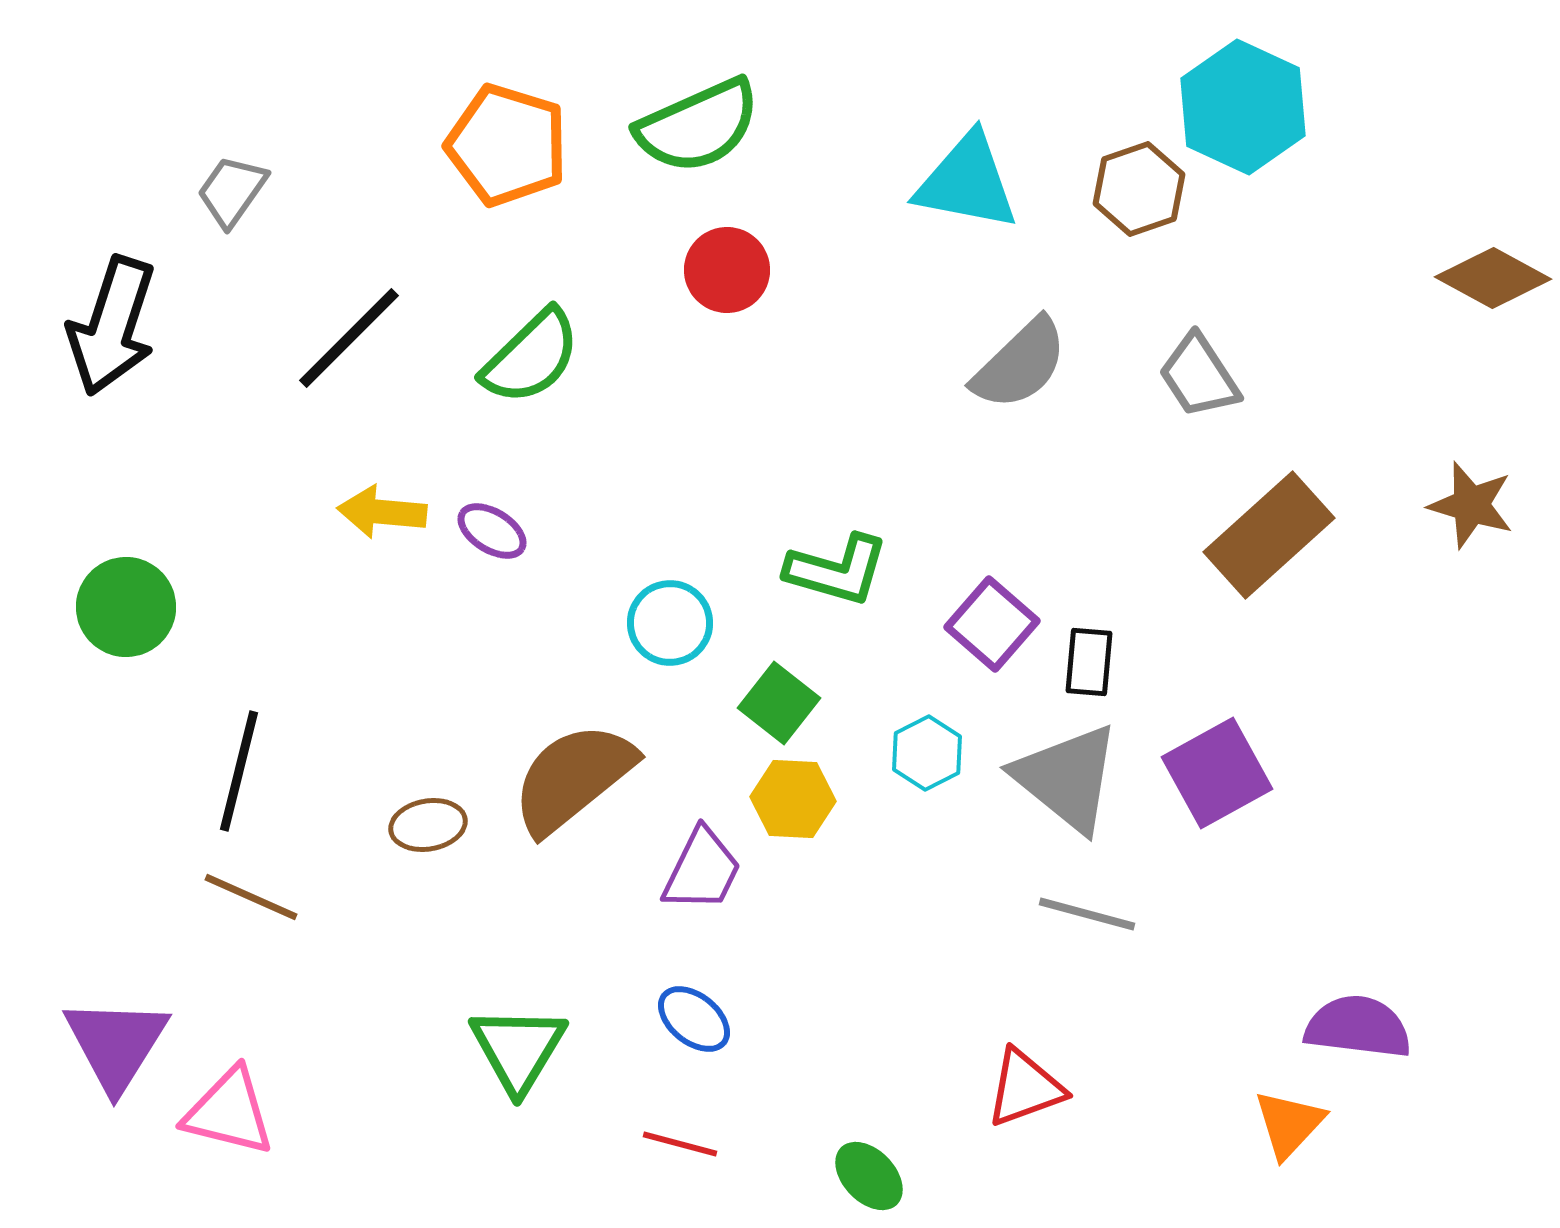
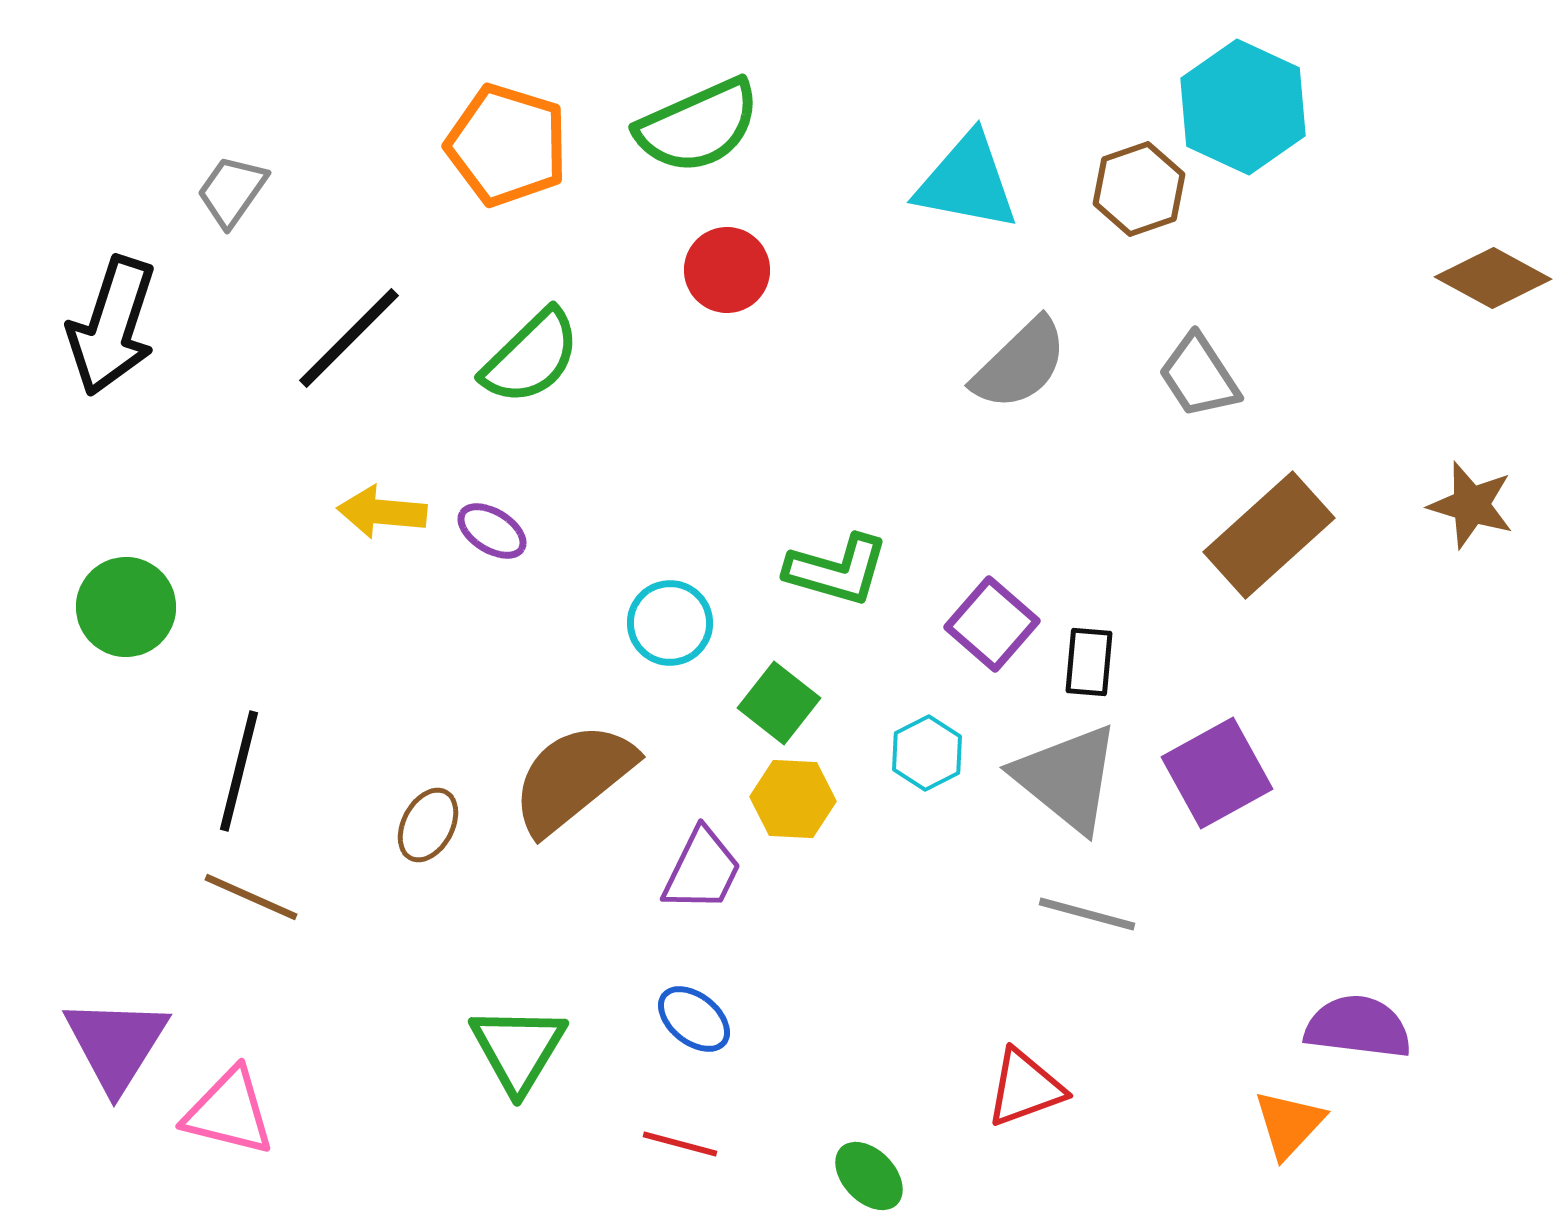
brown ellipse at (428, 825): rotated 52 degrees counterclockwise
